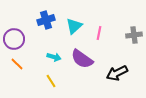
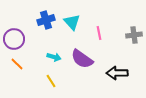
cyan triangle: moved 2 px left, 4 px up; rotated 30 degrees counterclockwise
pink line: rotated 24 degrees counterclockwise
black arrow: rotated 25 degrees clockwise
